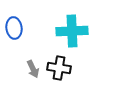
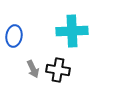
blue ellipse: moved 8 px down; rotated 15 degrees clockwise
black cross: moved 1 px left, 2 px down
